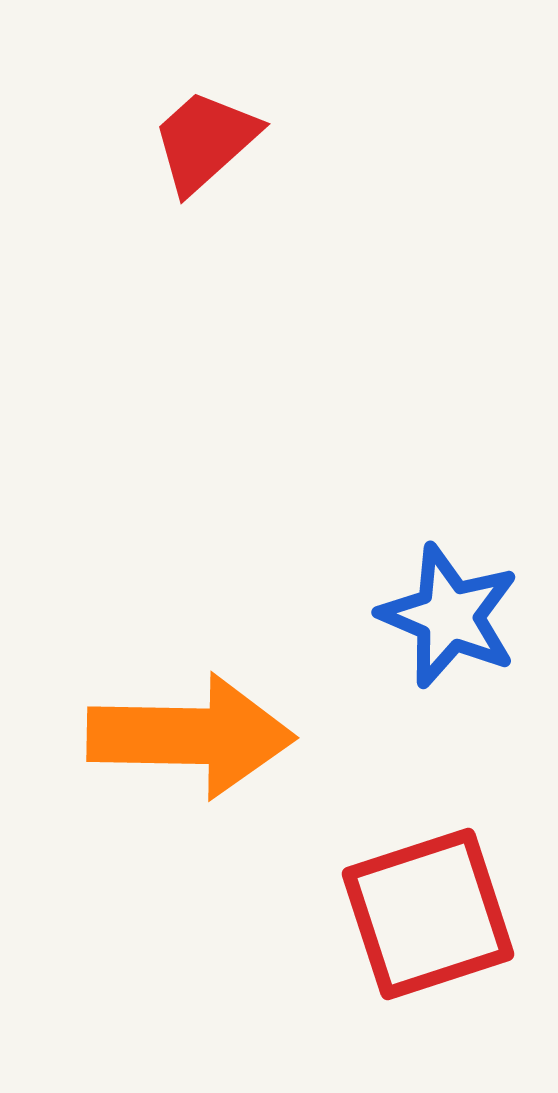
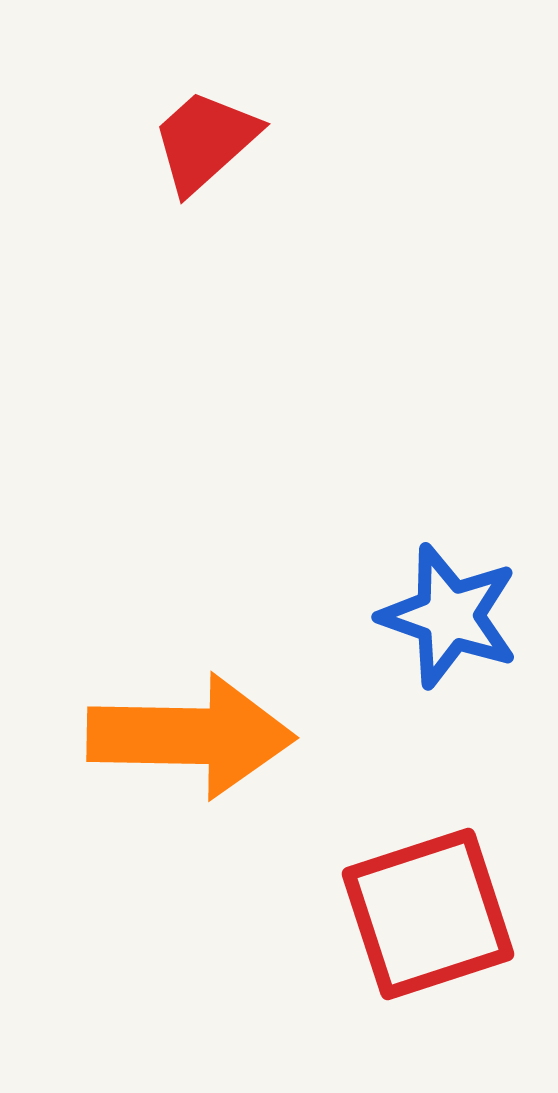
blue star: rotated 4 degrees counterclockwise
